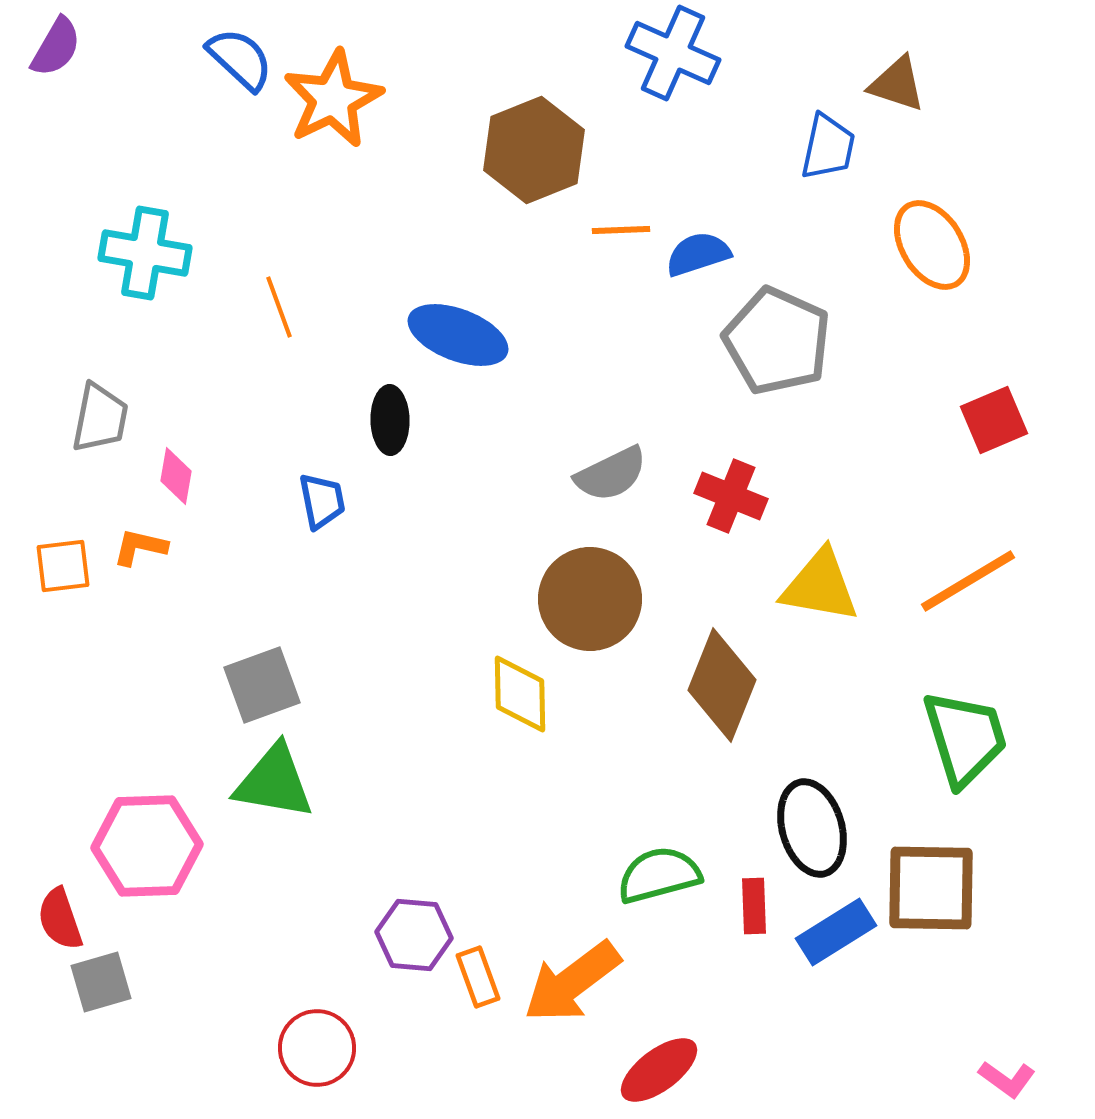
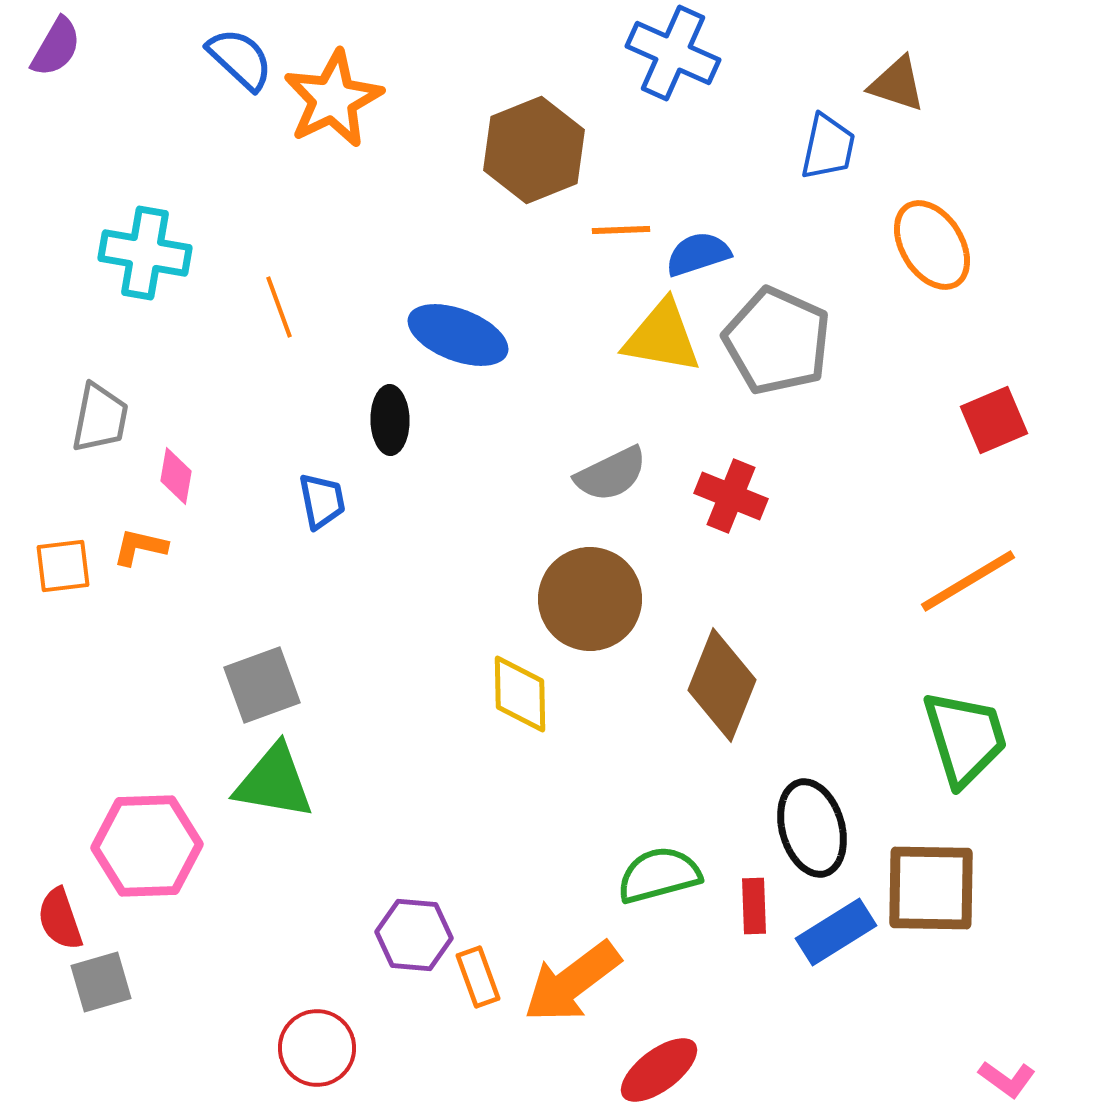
yellow triangle at (820, 586): moved 158 px left, 249 px up
